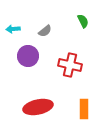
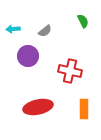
red cross: moved 6 px down
